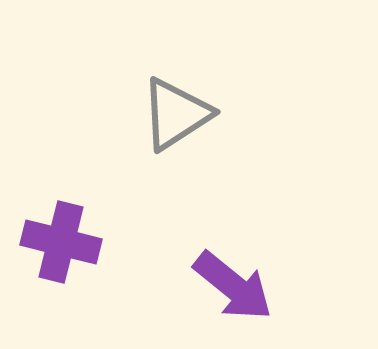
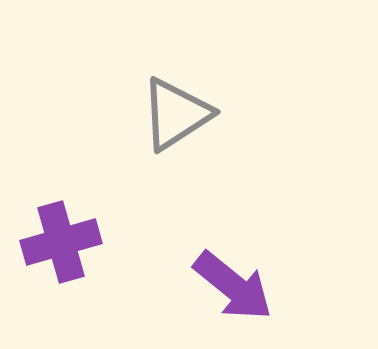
purple cross: rotated 30 degrees counterclockwise
